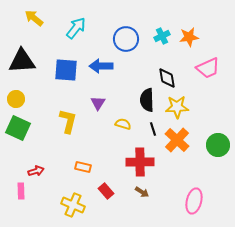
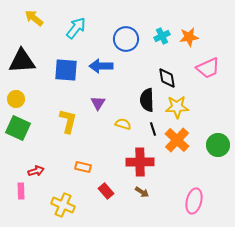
yellow cross: moved 10 px left
